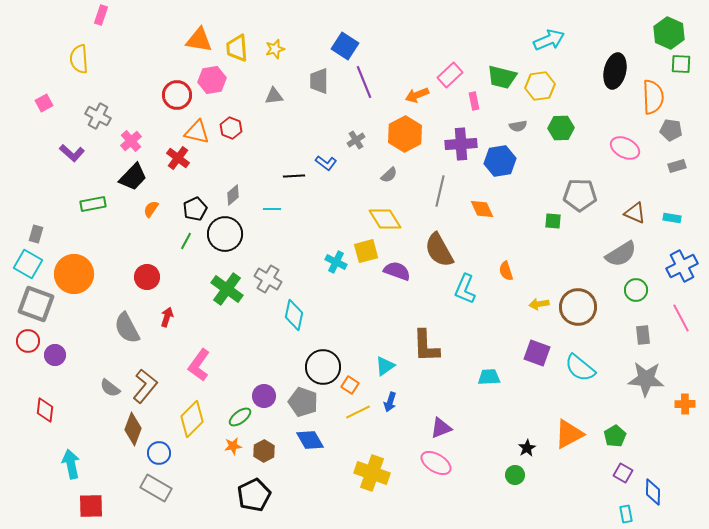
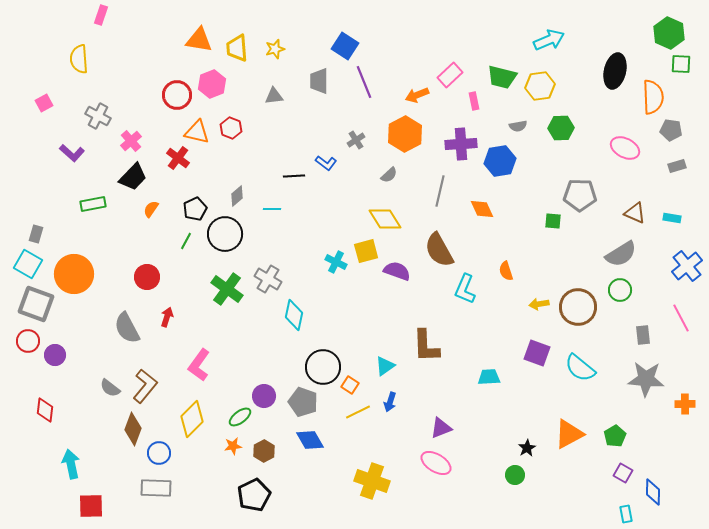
pink hexagon at (212, 80): moved 4 px down; rotated 12 degrees counterclockwise
gray diamond at (233, 195): moved 4 px right, 1 px down
blue cross at (682, 266): moved 5 px right; rotated 12 degrees counterclockwise
green circle at (636, 290): moved 16 px left
yellow cross at (372, 473): moved 8 px down
gray rectangle at (156, 488): rotated 28 degrees counterclockwise
